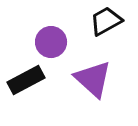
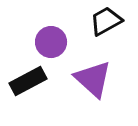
black rectangle: moved 2 px right, 1 px down
